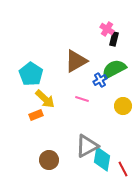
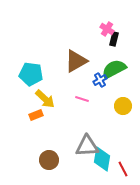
cyan pentagon: rotated 25 degrees counterclockwise
gray triangle: rotated 25 degrees clockwise
